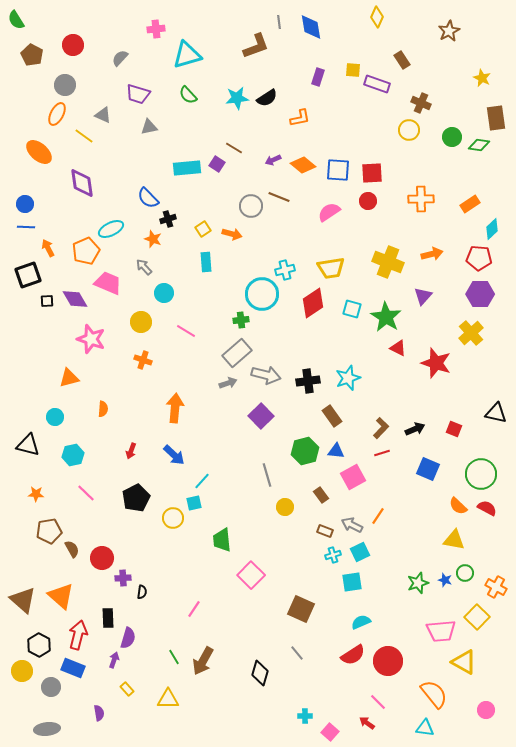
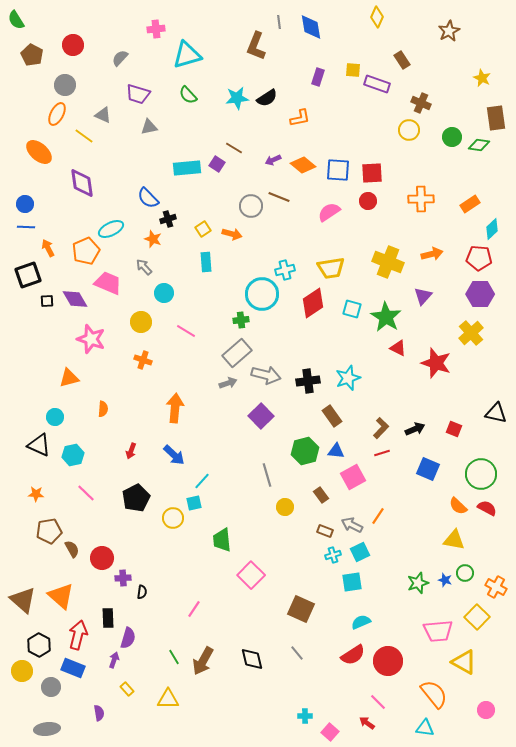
brown L-shape at (256, 46): rotated 132 degrees clockwise
black triangle at (28, 445): moved 11 px right; rotated 10 degrees clockwise
pink trapezoid at (441, 631): moved 3 px left
black diamond at (260, 673): moved 8 px left, 14 px up; rotated 30 degrees counterclockwise
